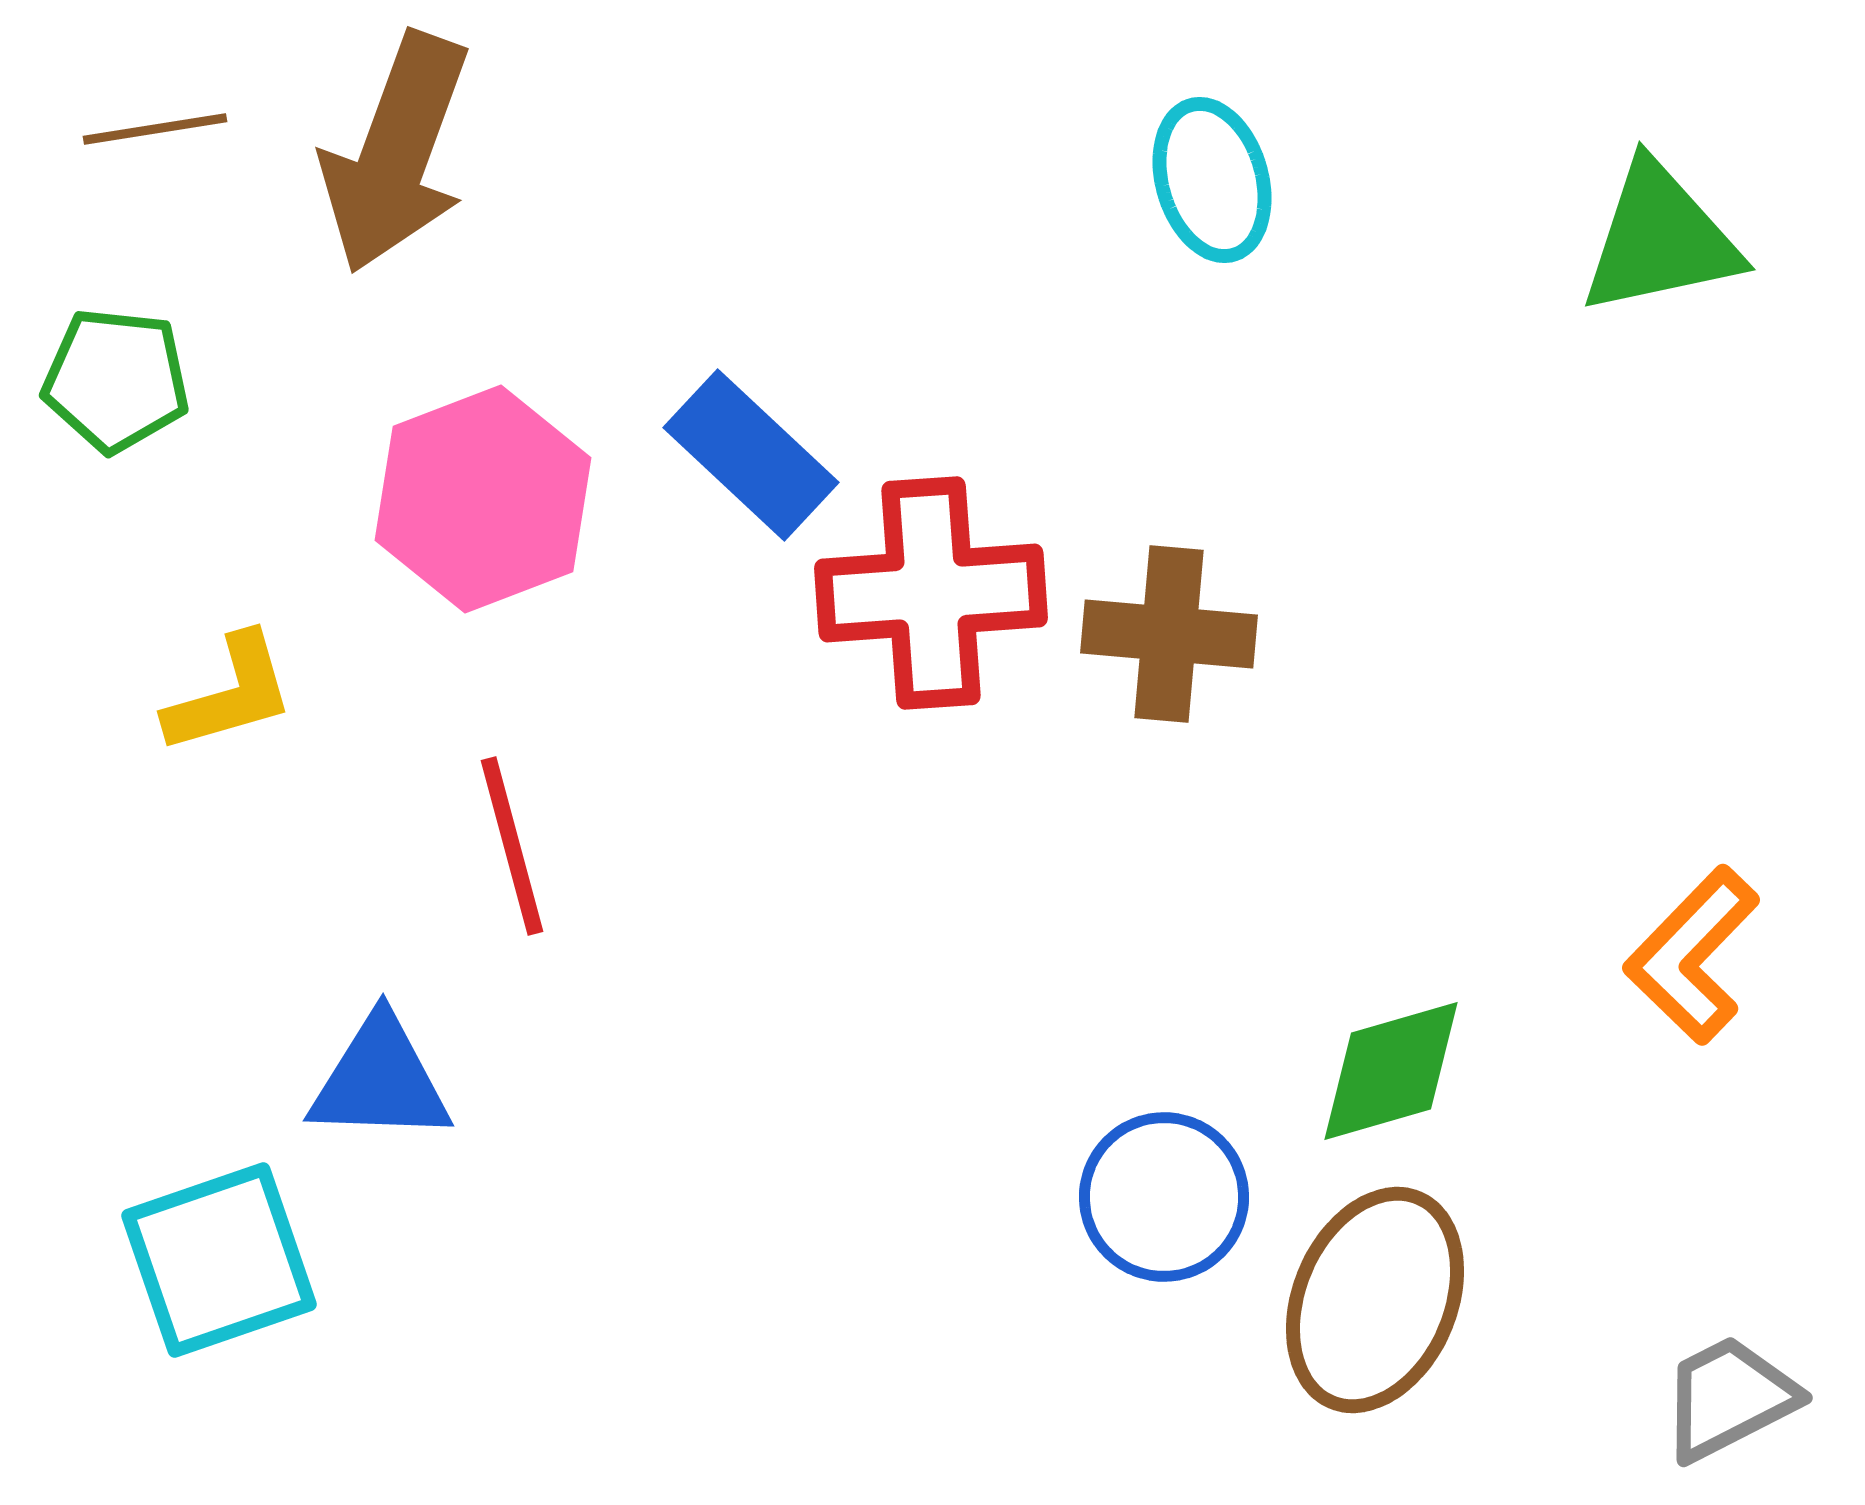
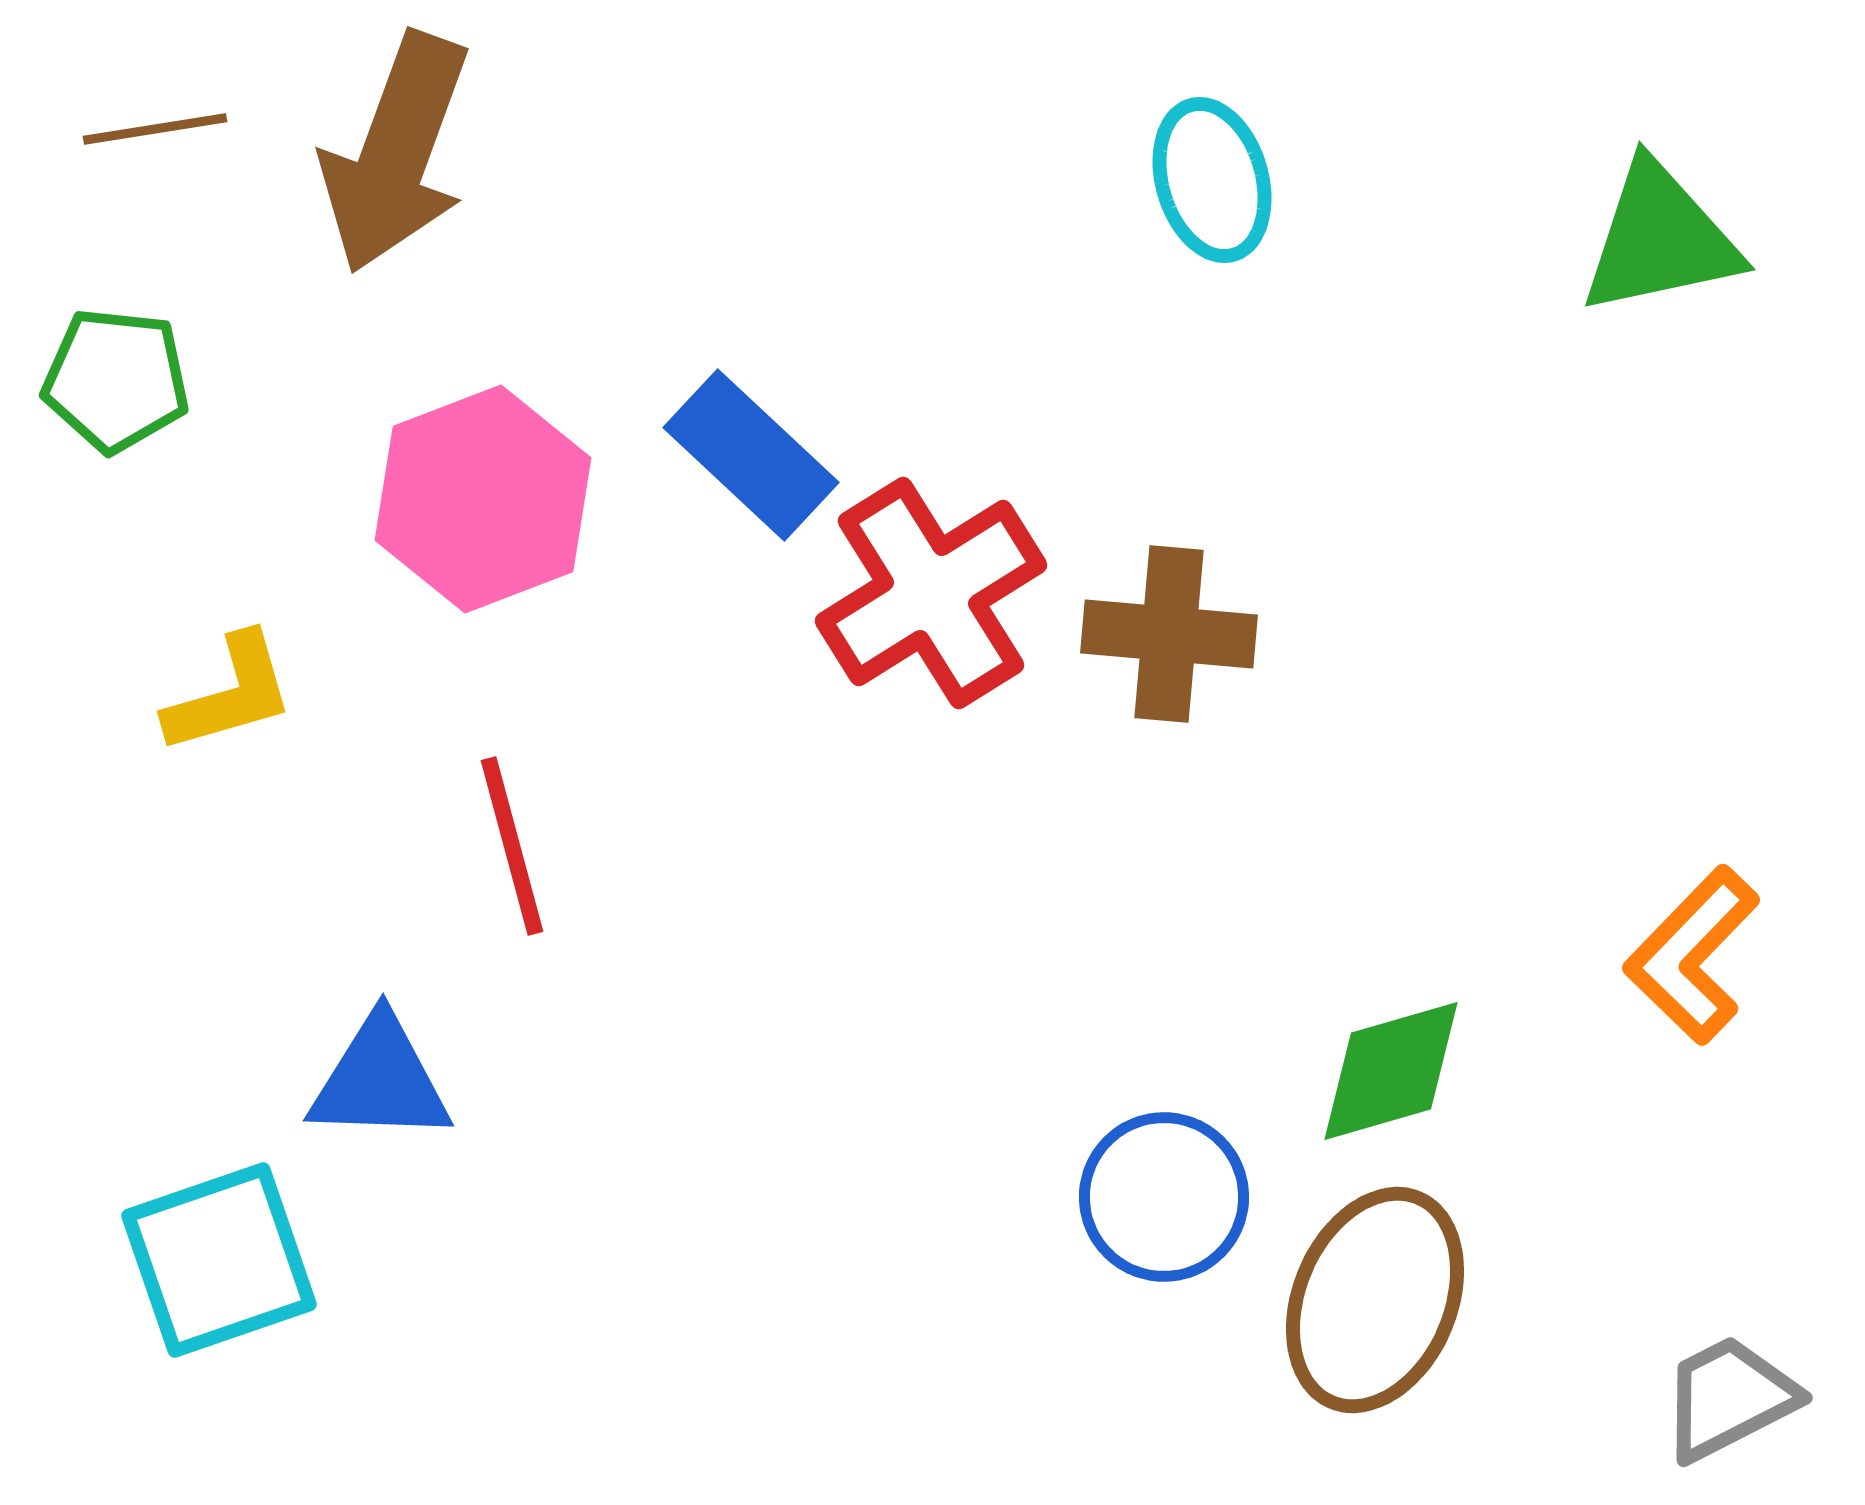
red cross: rotated 28 degrees counterclockwise
